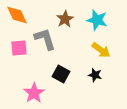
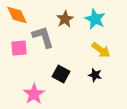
cyan star: moved 2 px left, 1 px up; rotated 10 degrees clockwise
gray L-shape: moved 2 px left, 2 px up
pink star: moved 1 px down
